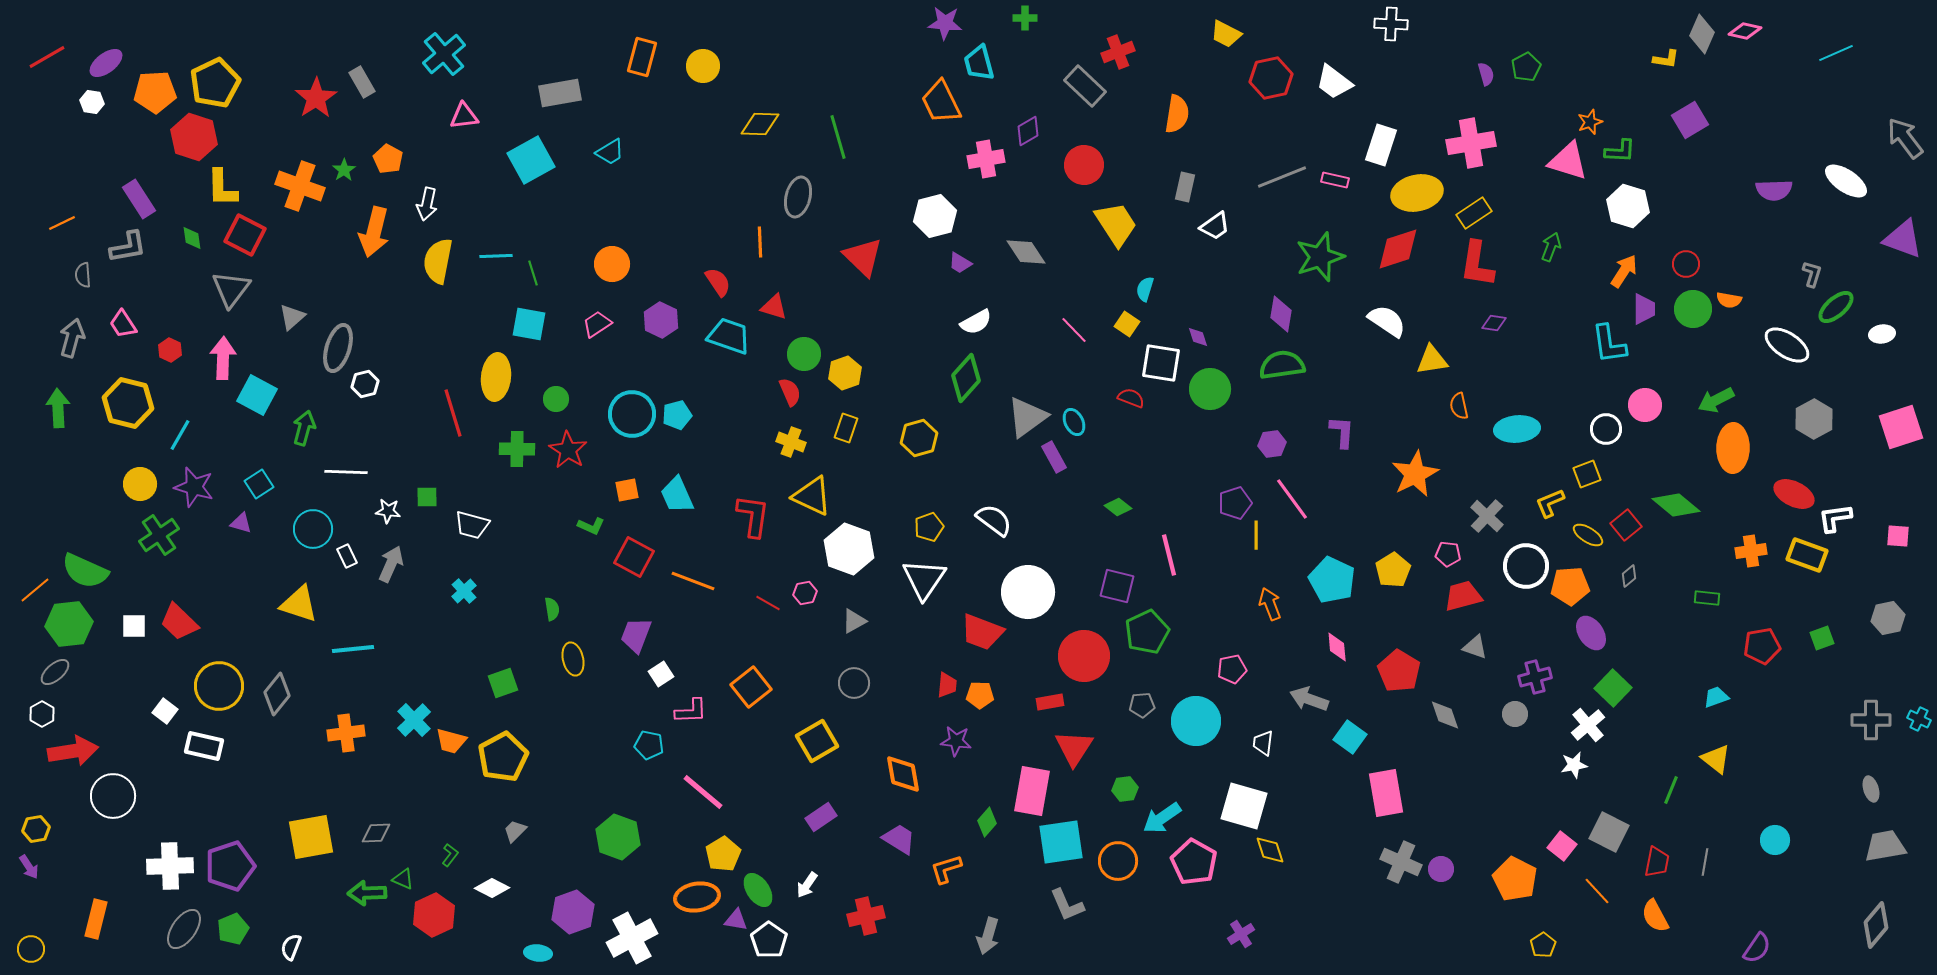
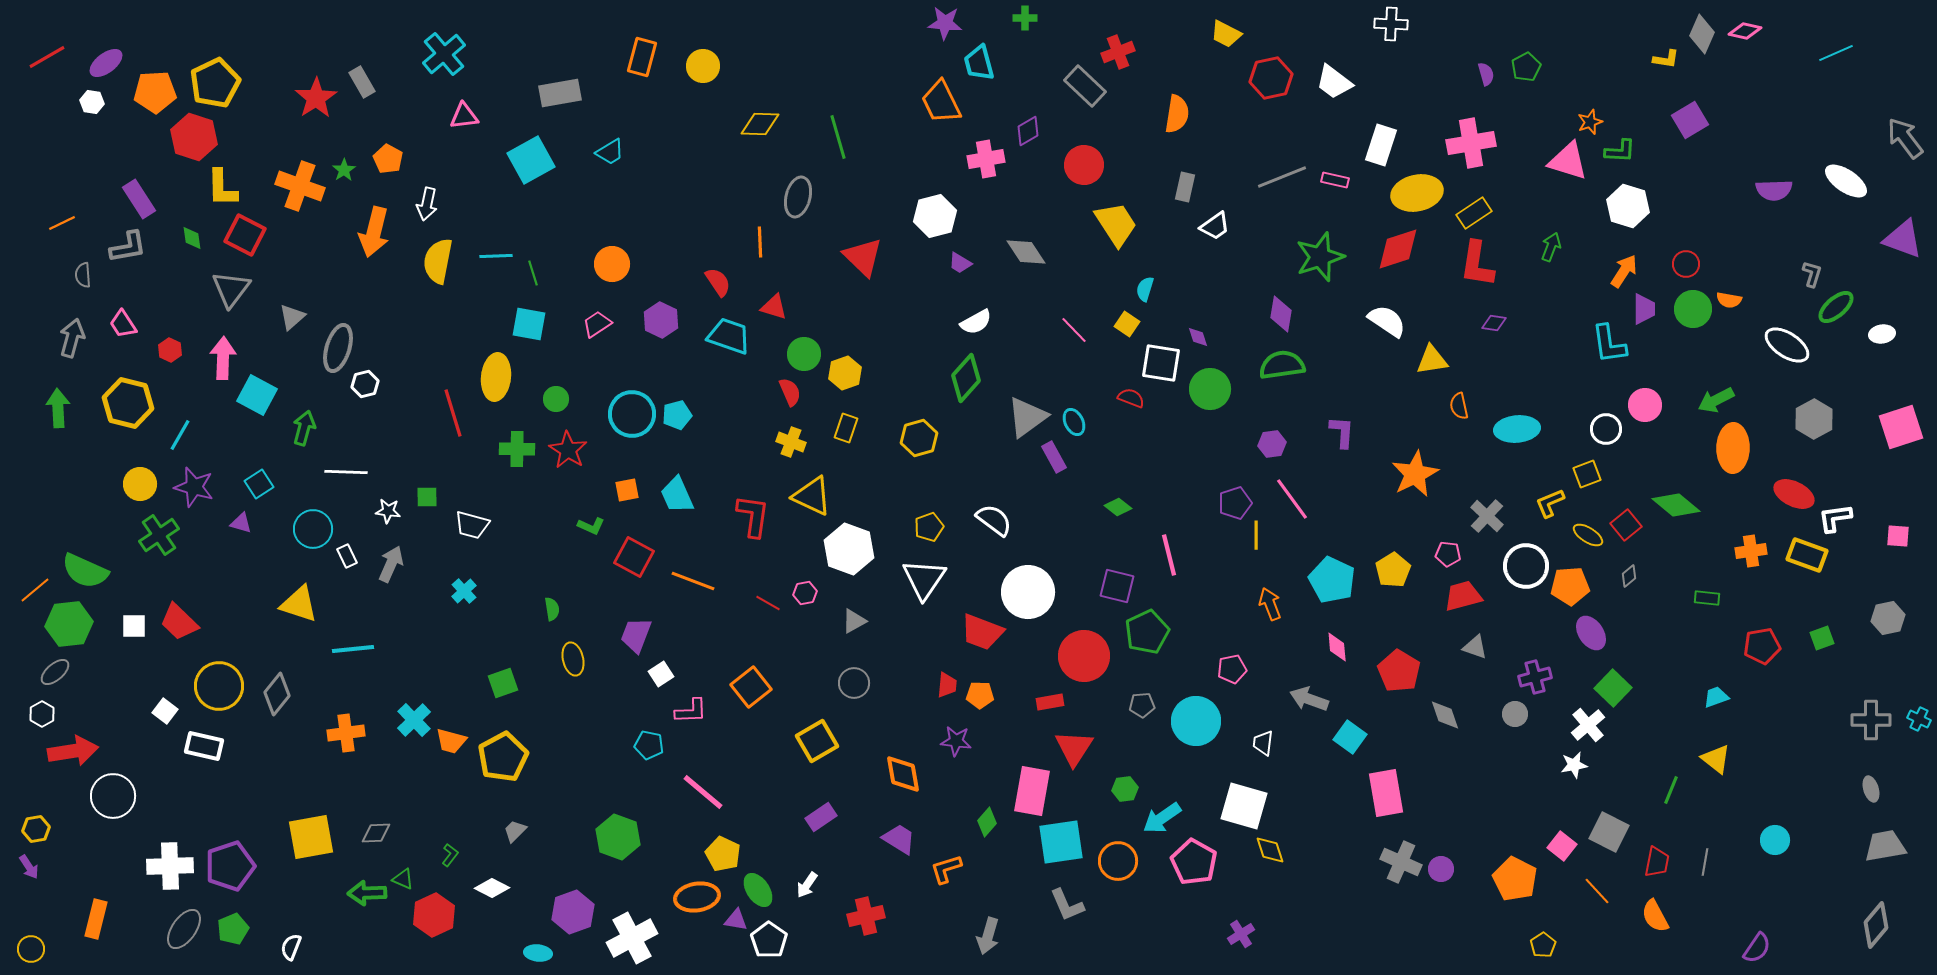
yellow pentagon at (723, 854): rotated 16 degrees counterclockwise
